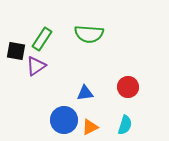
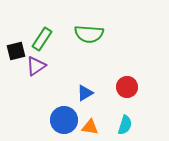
black square: rotated 24 degrees counterclockwise
red circle: moved 1 px left
blue triangle: rotated 24 degrees counterclockwise
orange triangle: rotated 36 degrees clockwise
